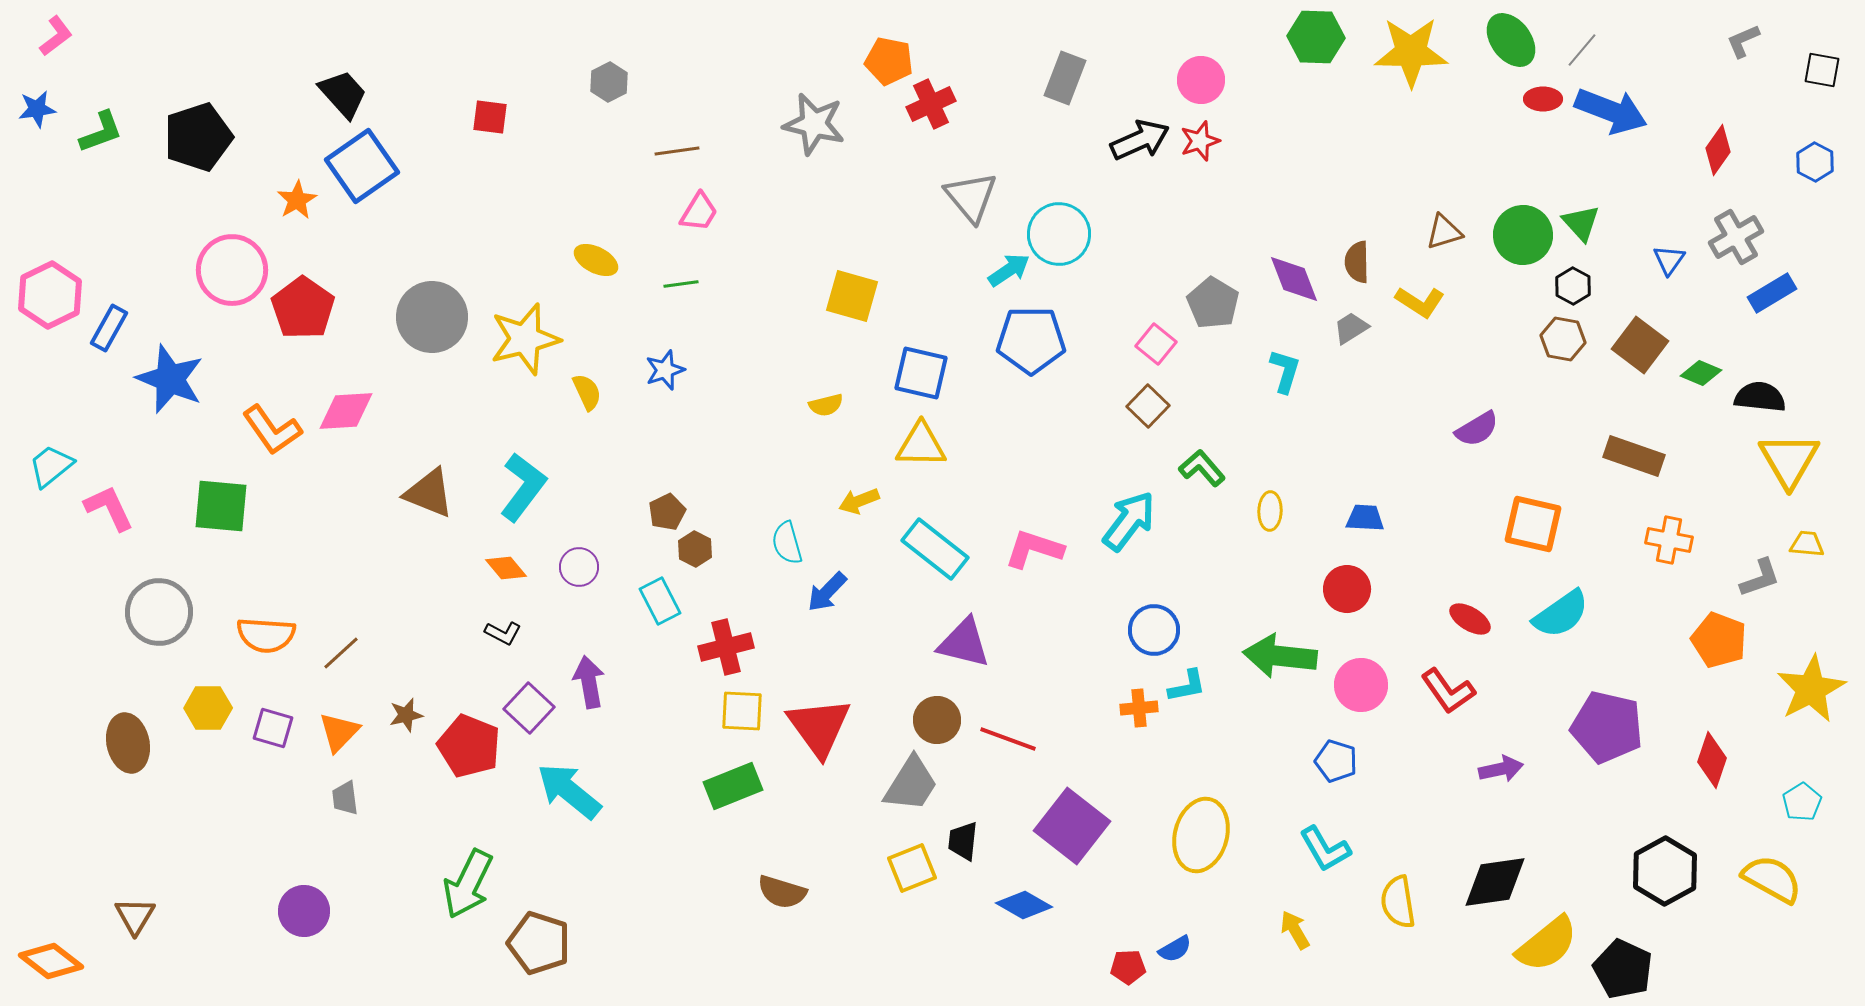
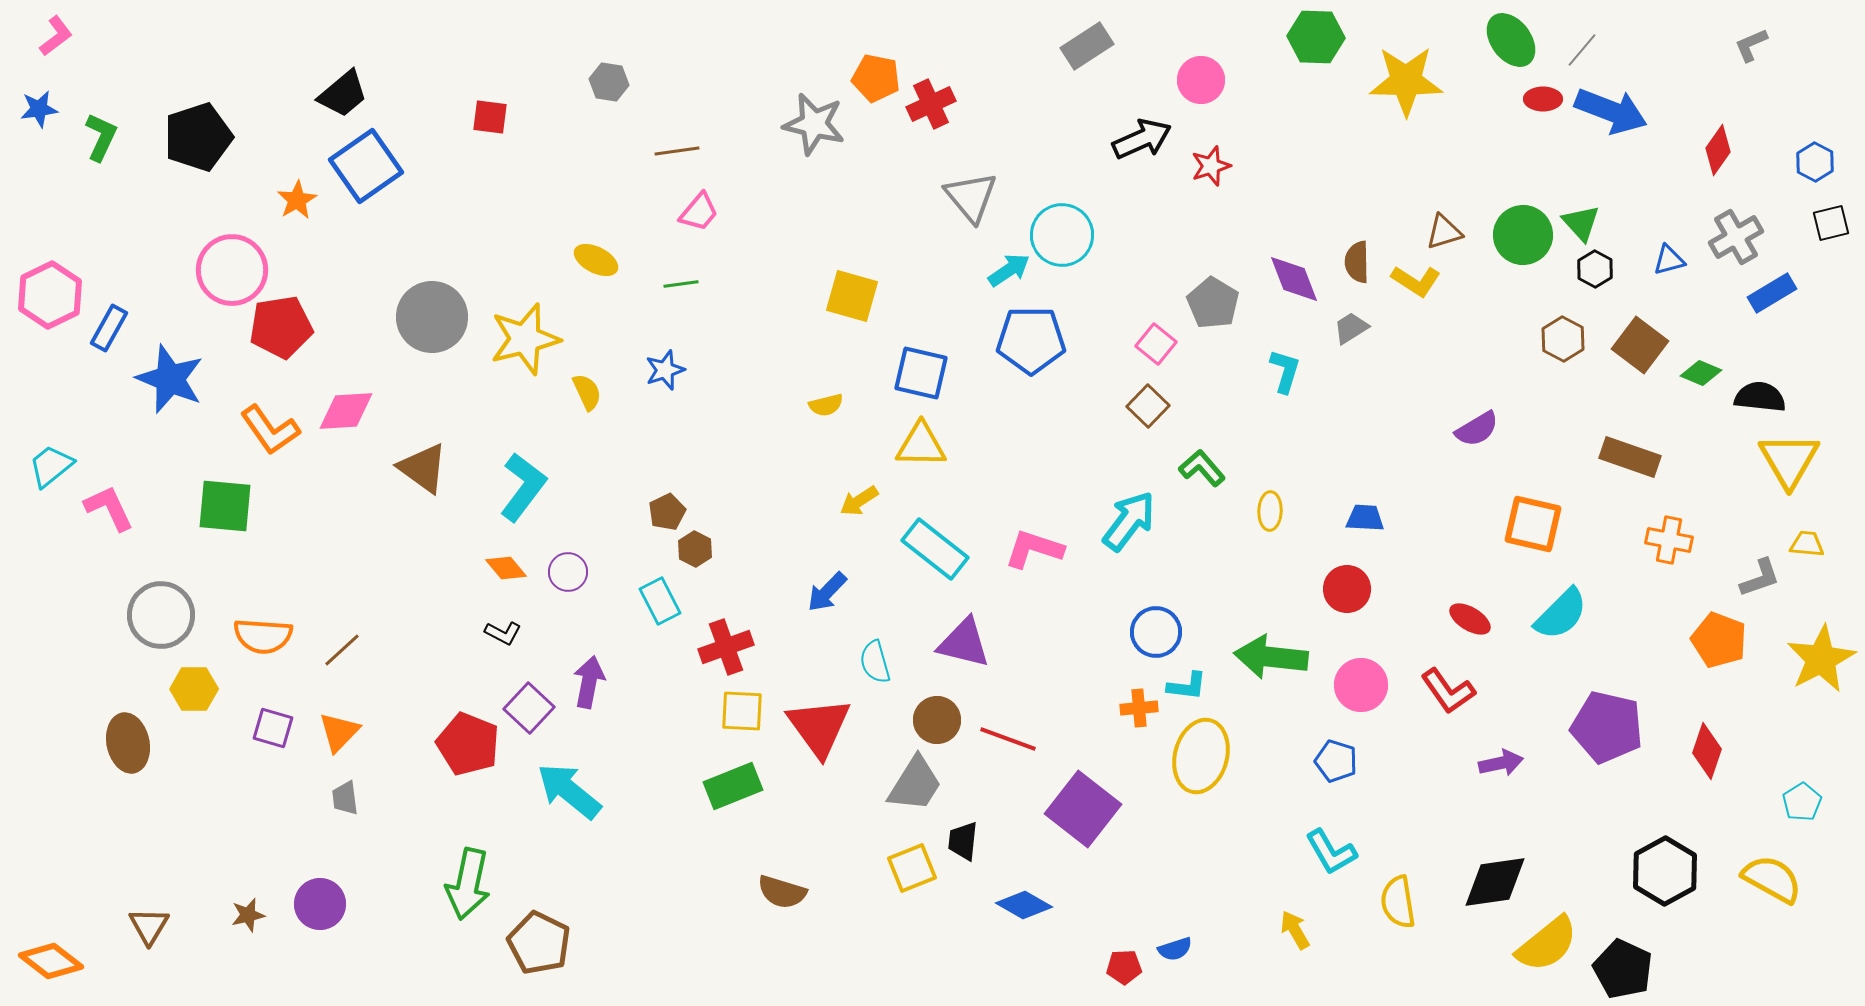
gray L-shape at (1743, 41): moved 8 px right, 4 px down
yellow star at (1411, 52): moved 5 px left, 29 px down
orange pentagon at (889, 61): moved 13 px left, 17 px down
black square at (1822, 70): moved 9 px right, 153 px down; rotated 24 degrees counterclockwise
gray rectangle at (1065, 78): moved 22 px right, 32 px up; rotated 36 degrees clockwise
gray hexagon at (609, 82): rotated 24 degrees counterclockwise
black trapezoid at (343, 94): rotated 92 degrees clockwise
blue star at (37, 109): moved 2 px right
green L-shape at (101, 132): moved 5 px down; rotated 45 degrees counterclockwise
black arrow at (1140, 140): moved 2 px right, 1 px up
red star at (1200, 141): moved 11 px right, 25 px down
blue square at (362, 166): moved 4 px right
pink trapezoid at (699, 212): rotated 9 degrees clockwise
cyan circle at (1059, 234): moved 3 px right, 1 px down
blue triangle at (1669, 260): rotated 40 degrees clockwise
black hexagon at (1573, 286): moved 22 px right, 17 px up
yellow L-shape at (1420, 302): moved 4 px left, 21 px up
red pentagon at (303, 308): moved 22 px left, 19 px down; rotated 28 degrees clockwise
brown hexagon at (1563, 339): rotated 18 degrees clockwise
orange L-shape at (272, 430): moved 2 px left
brown rectangle at (1634, 456): moved 4 px left, 1 px down
brown triangle at (429, 493): moved 6 px left, 25 px up; rotated 14 degrees clockwise
yellow arrow at (859, 501): rotated 12 degrees counterclockwise
green square at (221, 506): moved 4 px right
cyan semicircle at (787, 543): moved 88 px right, 119 px down
purple circle at (579, 567): moved 11 px left, 5 px down
gray circle at (159, 612): moved 2 px right, 3 px down
cyan semicircle at (1561, 614): rotated 10 degrees counterclockwise
blue circle at (1154, 630): moved 2 px right, 2 px down
orange semicircle at (266, 635): moved 3 px left, 1 px down
red cross at (726, 647): rotated 6 degrees counterclockwise
brown line at (341, 653): moved 1 px right, 3 px up
green arrow at (1280, 656): moved 9 px left, 1 px down
purple arrow at (589, 682): rotated 21 degrees clockwise
cyan L-shape at (1187, 686): rotated 18 degrees clockwise
yellow star at (1811, 689): moved 10 px right, 30 px up
yellow hexagon at (208, 708): moved 14 px left, 19 px up
brown star at (406, 715): moved 158 px left, 200 px down
red pentagon at (469, 746): moved 1 px left, 2 px up
red diamond at (1712, 760): moved 5 px left, 9 px up
purple arrow at (1501, 769): moved 6 px up
gray trapezoid at (911, 784): moved 4 px right
purple square at (1072, 826): moved 11 px right, 17 px up
yellow ellipse at (1201, 835): moved 79 px up
cyan L-shape at (1325, 849): moved 6 px right, 3 px down
green arrow at (468, 884): rotated 14 degrees counterclockwise
purple circle at (304, 911): moved 16 px right, 7 px up
brown triangle at (135, 916): moved 14 px right, 10 px down
brown pentagon at (539, 943): rotated 8 degrees clockwise
blue semicircle at (1175, 949): rotated 12 degrees clockwise
red pentagon at (1128, 967): moved 4 px left
